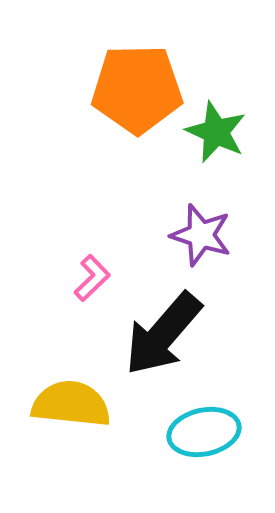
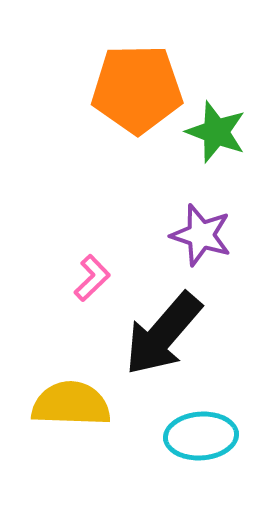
green star: rotated 4 degrees counterclockwise
yellow semicircle: rotated 4 degrees counterclockwise
cyan ellipse: moved 3 px left, 4 px down; rotated 8 degrees clockwise
